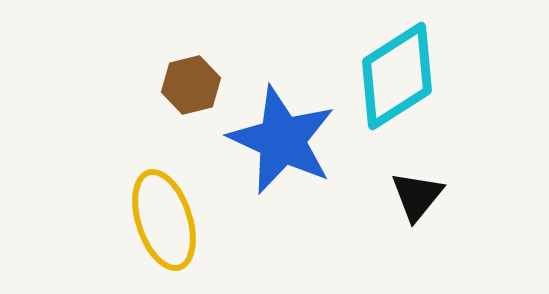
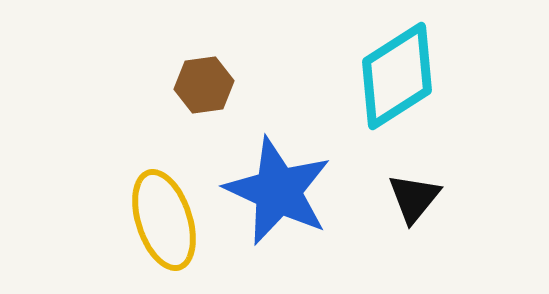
brown hexagon: moved 13 px right; rotated 6 degrees clockwise
blue star: moved 4 px left, 51 px down
black triangle: moved 3 px left, 2 px down
